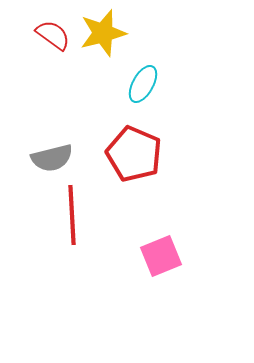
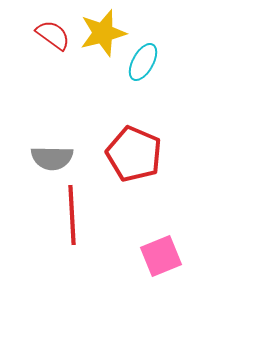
cyan ellipse: moved 22 px up
gray semicircle: rotated 15 degrees clockwise
